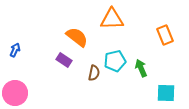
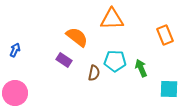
cyan pentagon: rotated 15 degrees clockwise
cyan square: moved 3 px right, 4 px up
